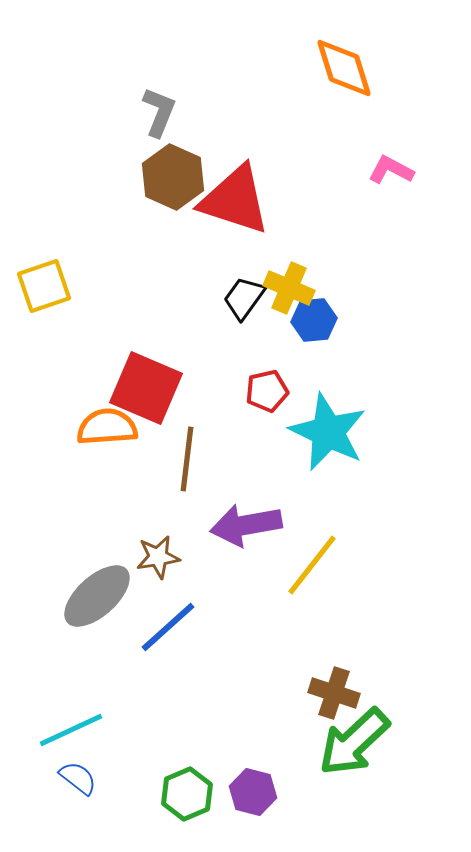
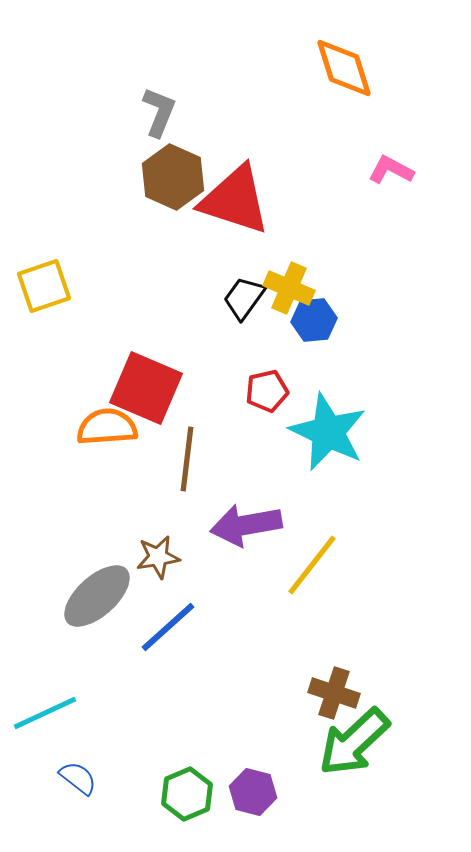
cyan line: moved 26 px left, 17 px up
